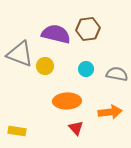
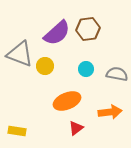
purple semicircle: moved 1 px right, 1 px up; rotated 124 degrees clockwise
orange ellipse: rotated 20 degrees counterclockwise
red triangle: rotated 35 degrees clockwise
